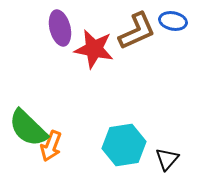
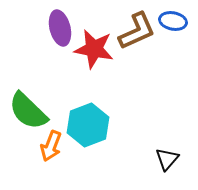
green semicircle: moved 17 px up
cyan hexagon: moved 36 px left, 20 px up; rotated 12 degrees counterclockwise
